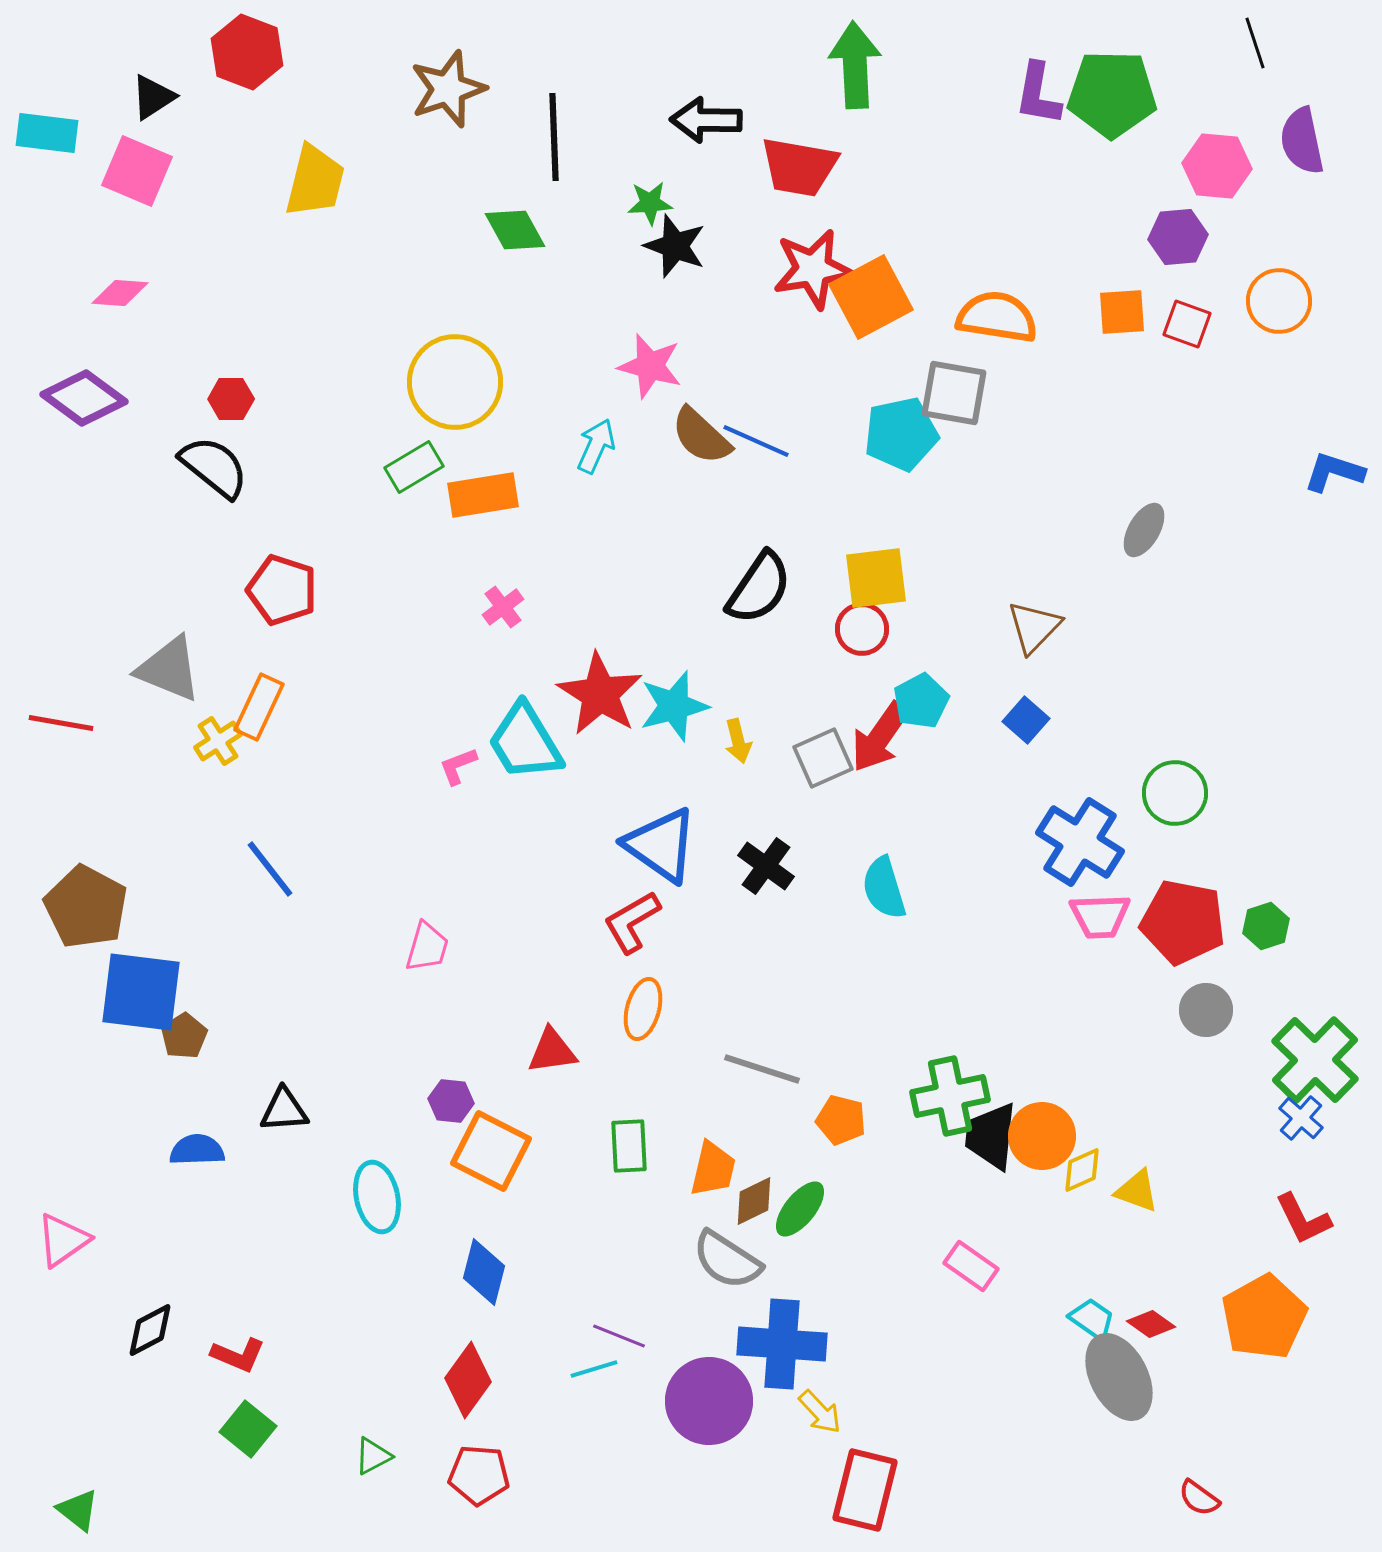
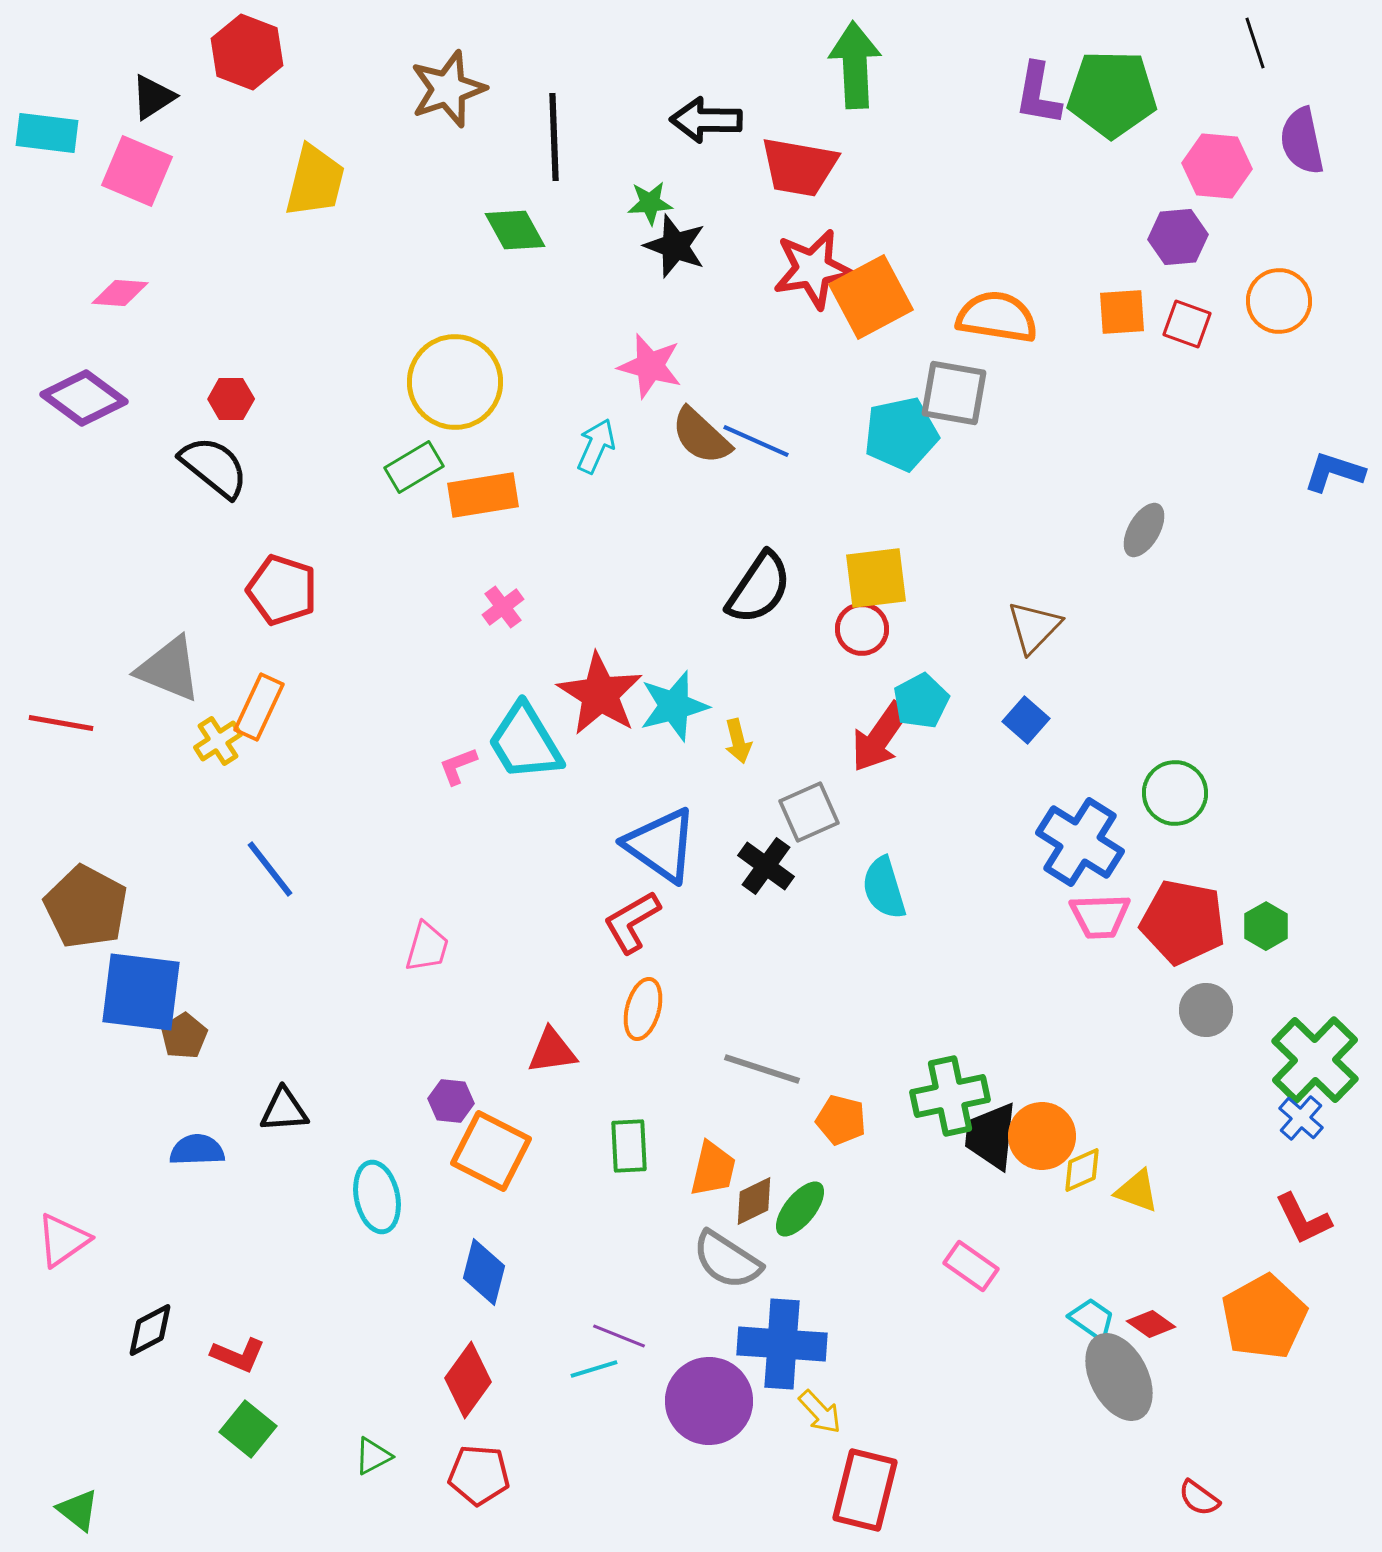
gray square at (823, 758): moved 14 px left, 54 px down
green hexagon at (1266, 926): rotated 12 degrees counterclockwise
